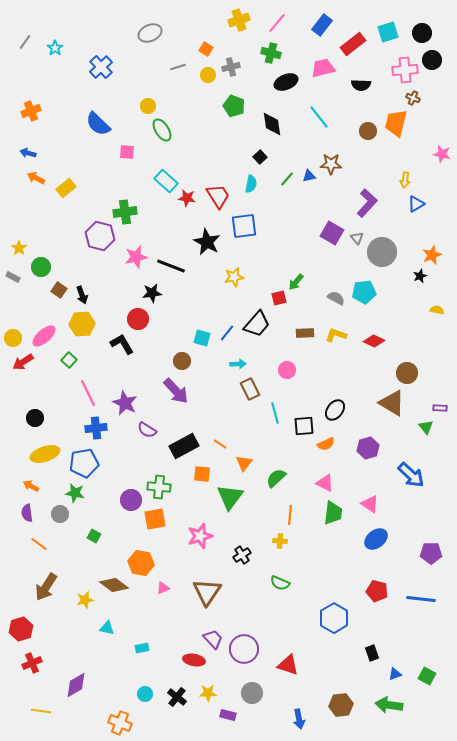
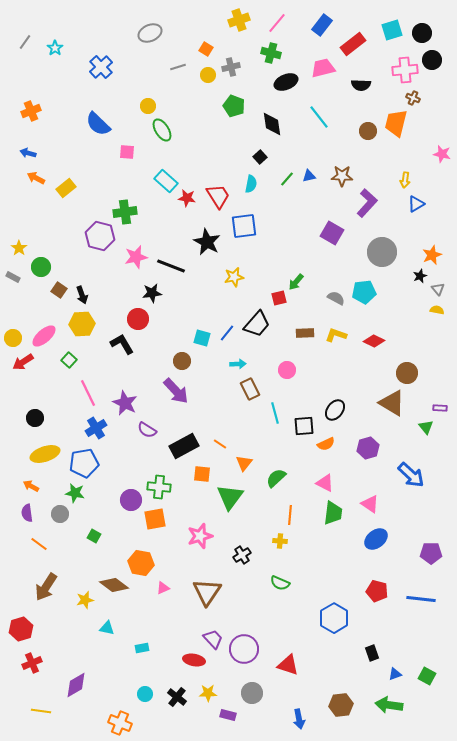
cyan square at (388, 32): moved 4 px right, 2 px up
brown star at (331, 164): moved 11 px right, 12 px down
gray triangle at (357, 238): moved 81 px right, 51 px down
blue cross at (96, 428): rotated 25 degrees counterclockwise
